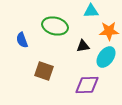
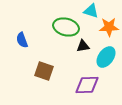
cyan triangle: rotated 21 degrees clockwise
green ellipse: moved 11 px right, 1 px down
orange star: moved 4 px up
